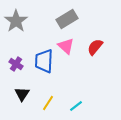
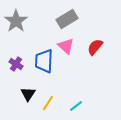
black triangle: moved 6 px right
